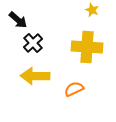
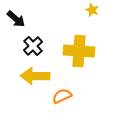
black arrow: moved 2 px left, 1 px up
black cross: moved 3 px down
yellow cross: moved 8 px left, 4 px down
orange semicircle: moved 12 px left, 7 px down
